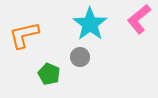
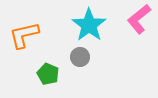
cyan star: moved 1 px left, 1 px down
green pentagon: moved 1 px left
